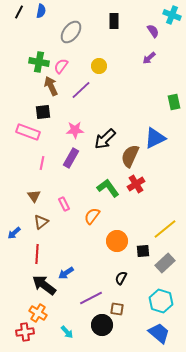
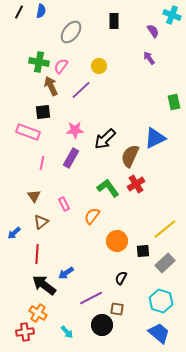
purple arrow at (149, 58): rotated 96 degrees clockwise
